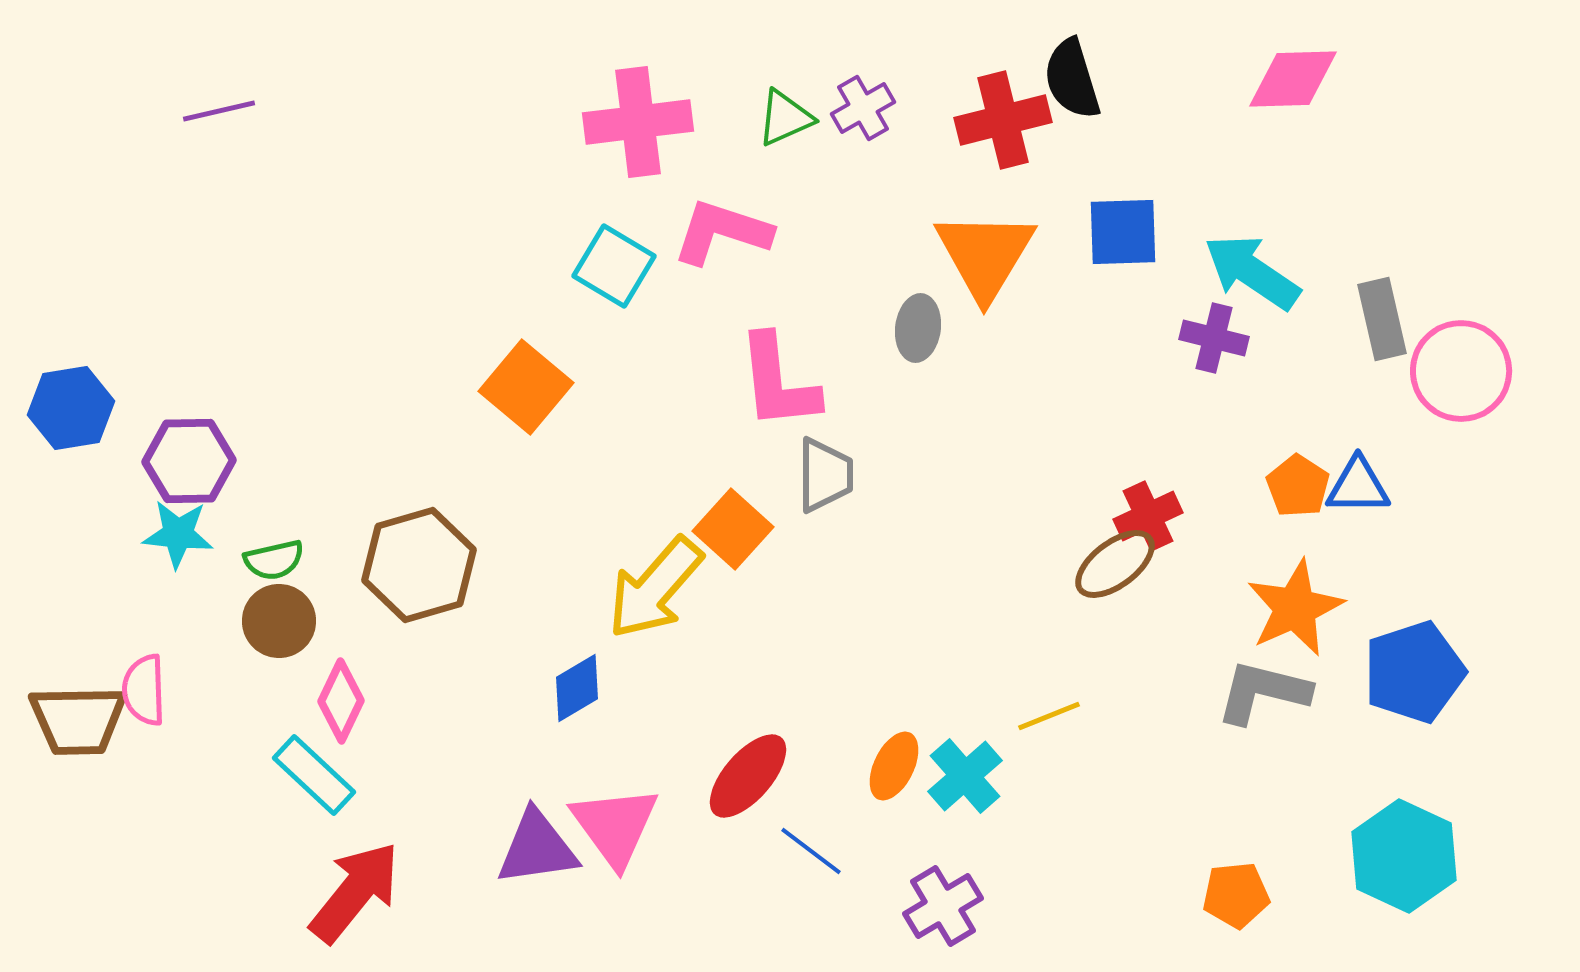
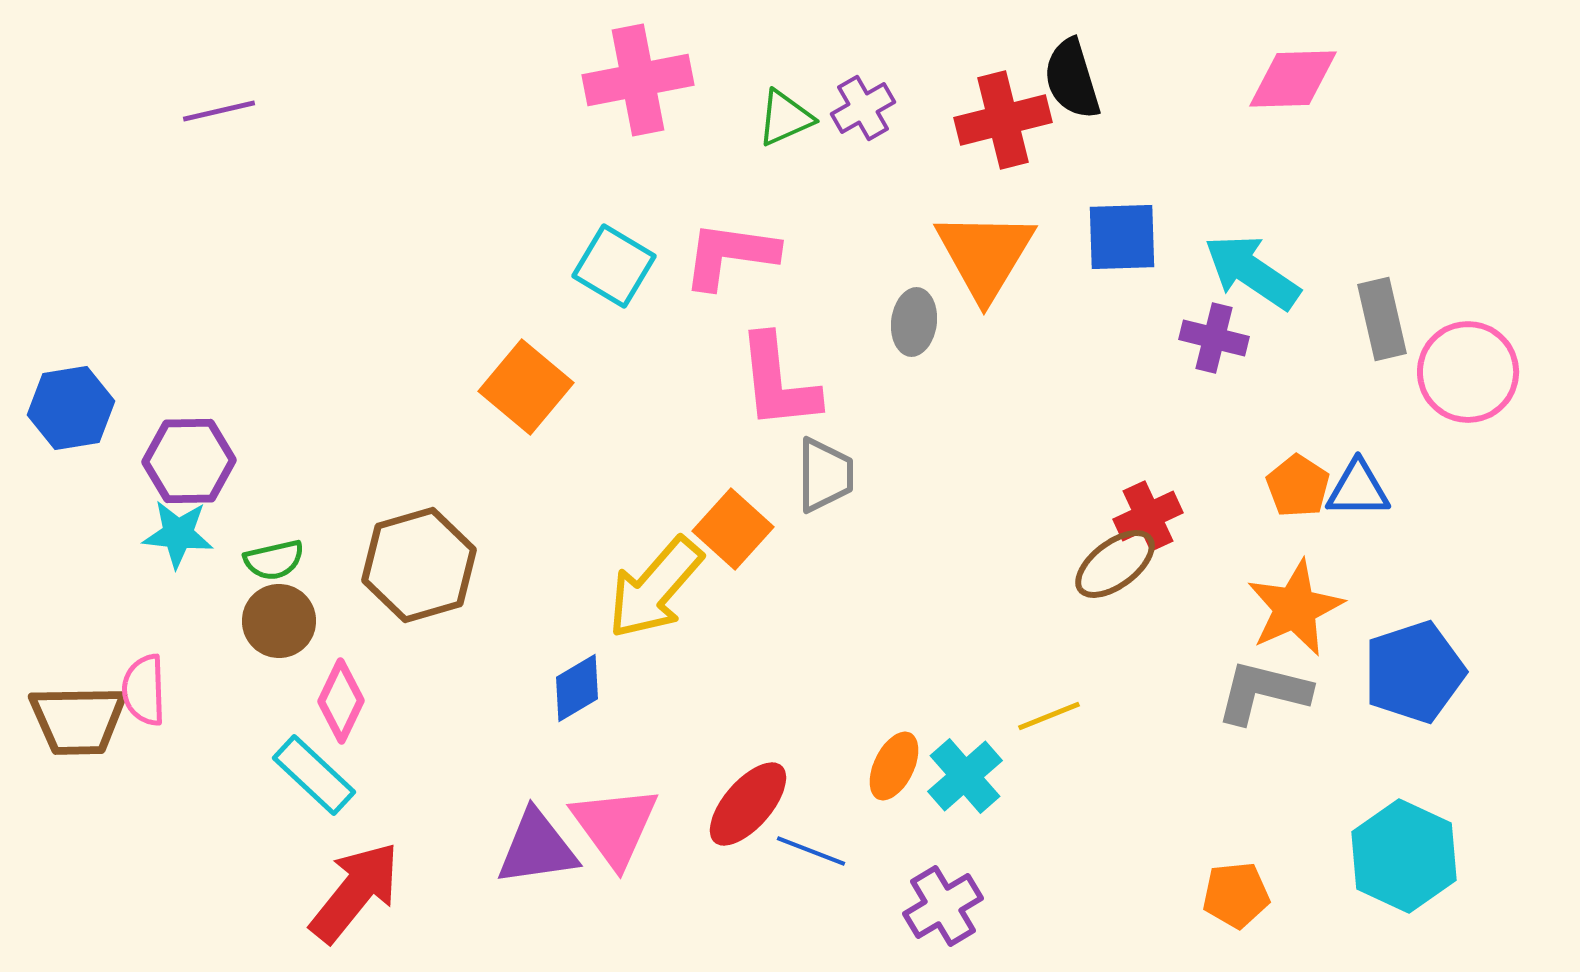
pink cross at (638, 122): moved 42 px up; rotated 4 degrees counterclockwise
pink L-shape at (722, 232): moved 8 px right, 23 px down; rotated 10 degrees counterclockwise
blue square at (1123, 232): moved 1 px left, 5 px down
gray ellipse at (918, 328): moved 4 px left, 6 px up
pink circle at (1461, 371): moved 7 px right, 1 px down
blue triangle at (1358, 486): moved 3 px down
red ellipse at (748, 776): moved 28 px down
blue line at (811, 851): rotated 16 degrees counterclockwise
